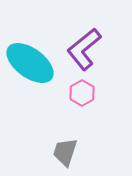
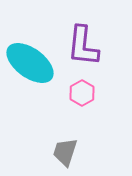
purple L-shape: moved 1 px left, 3 px up; rotated 45 degrees counterclockwise
